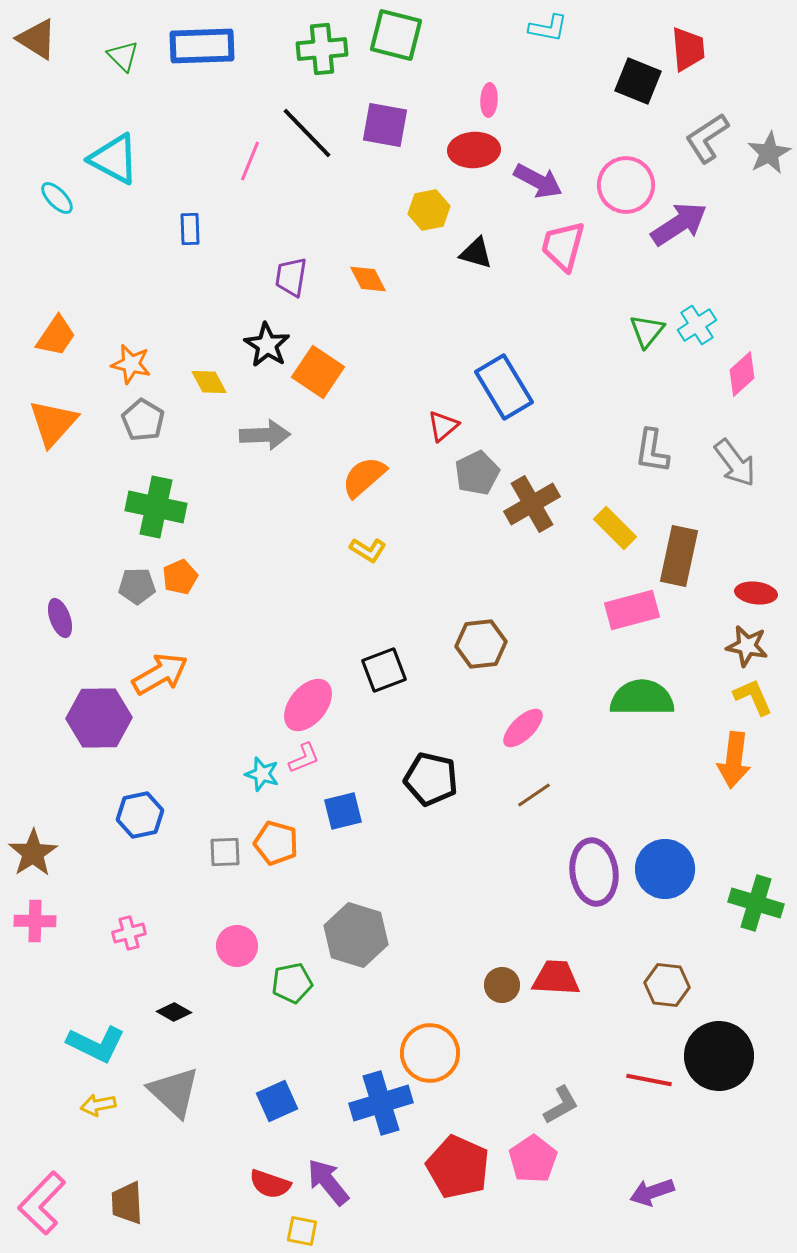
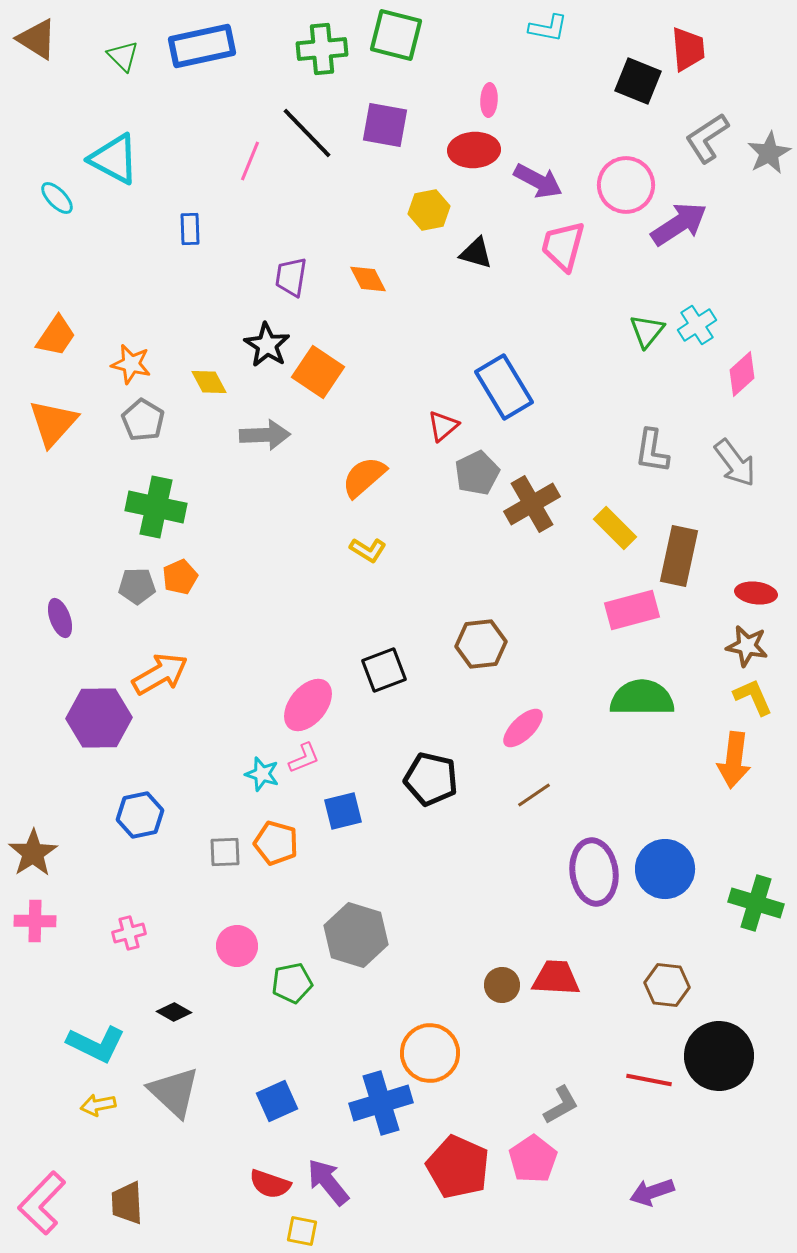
blue rectangle at (202, 46): rotated 10 degrees counterclockwise
